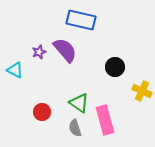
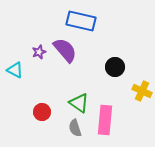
blue rectangle: moved 1 px down
pink rectangle: rotated 20 degrees clockwise
